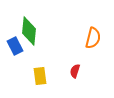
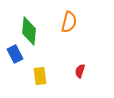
orange semicircle: moved 24 px left, 16 px up
blue rectangle: moved 8 px down
red semicircle: moved 5 px right
